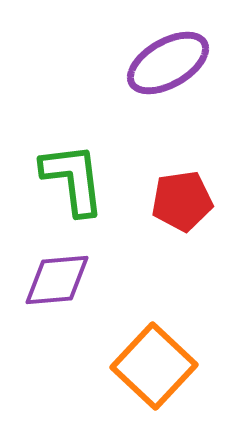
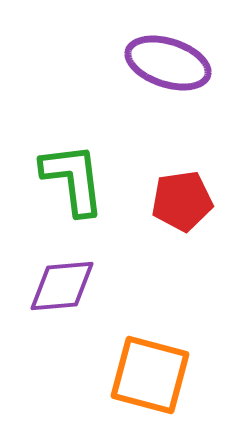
purple ellipse: rotated 48 degrees clockwise
purple diamond: moved 5 px right, 6 px down
orange square: moved 4 px left, 9 px down; rotated 28 degrees counterclockwise
